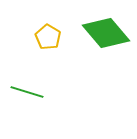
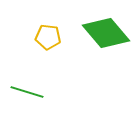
yellow pentagon: rotated 25 degrees counterclockwise
